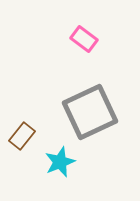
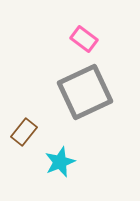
gray square: moved 5 px left, 20 px up
brown rectangle: moved 2 px right, 4 px up
